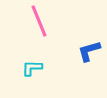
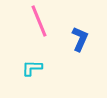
blue L-shape: moved 9 px left, 12 px up; rotated 130 degrees clockwise
